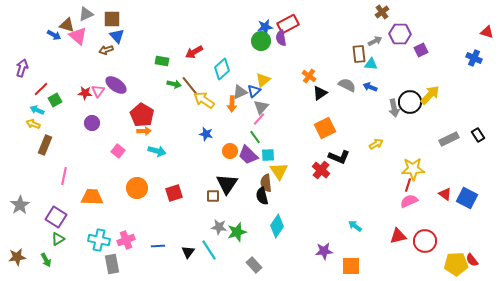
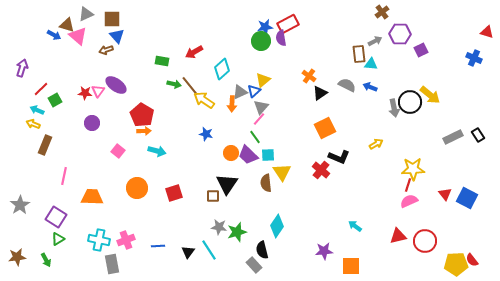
yellow arrow at (430, 95): rotated 85 degrees clockwise
gray rectangle at (449, 139): moved 4 px right, 2 px up
orange circle at (230, 151): moved 1 px right, 2 px down
yellow triangle at (279, 171): moved 3 px right, 1 px down
red triangle at (445, 194): rotated 16 degrees clockwise
black semicircle at (262, 196): moved 54 px down
